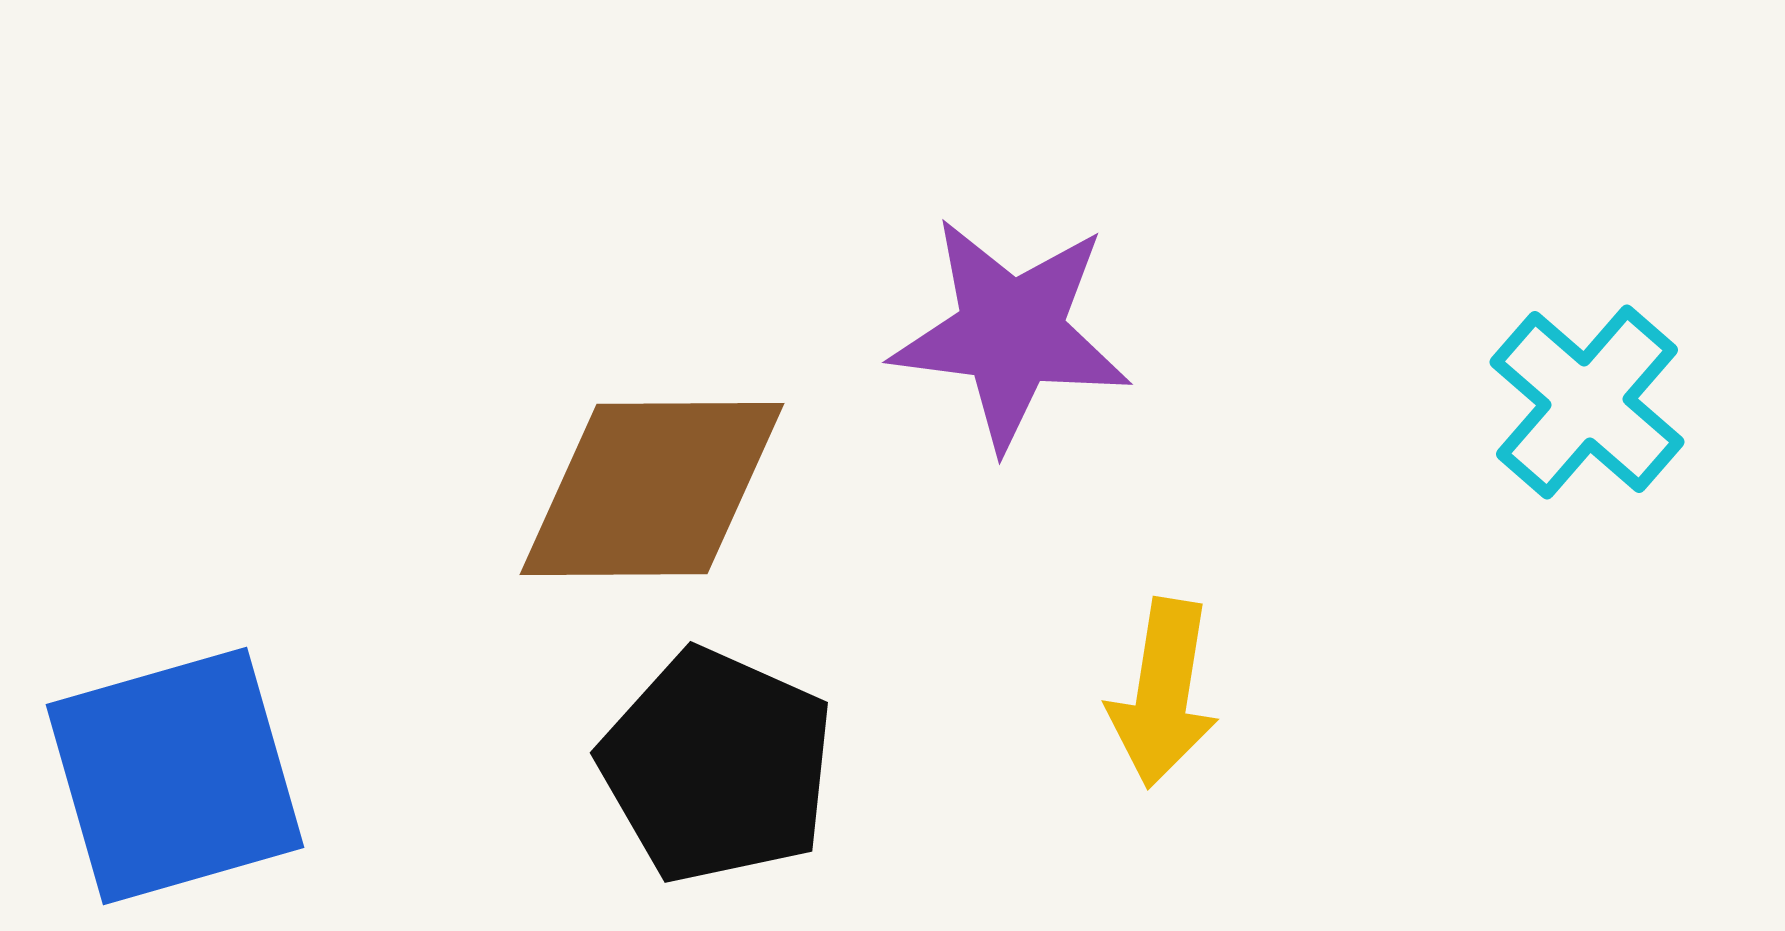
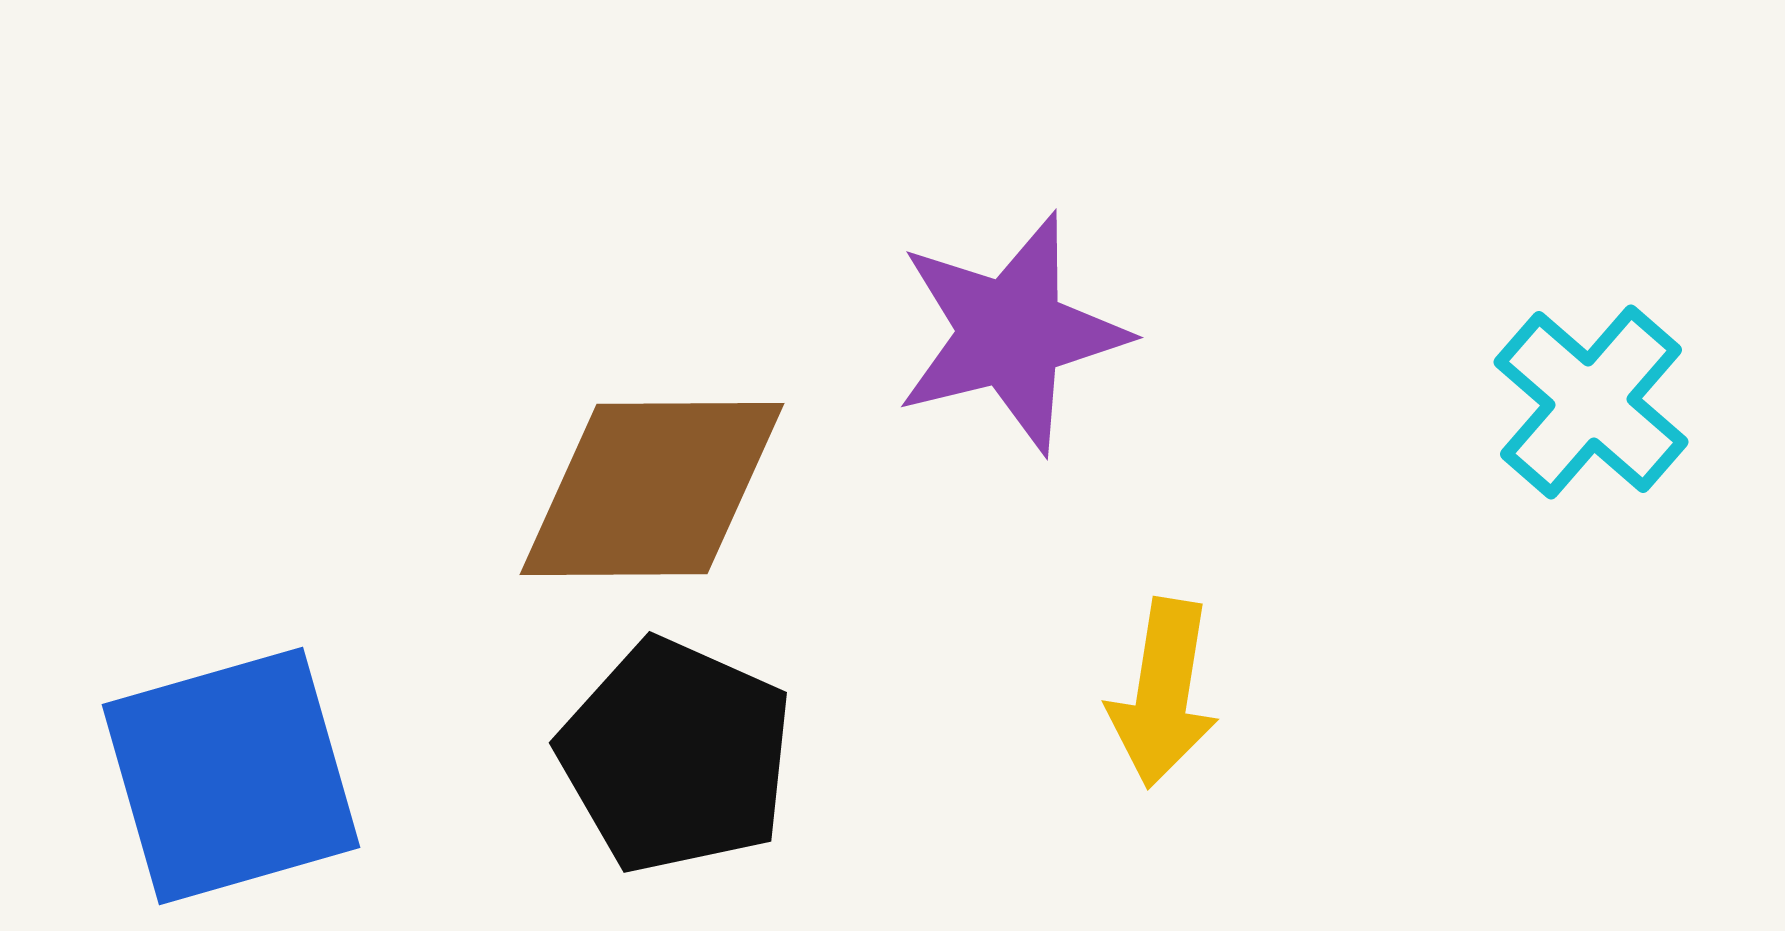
purple star: rotated 21 degrees counterclockwise
cyan cross: moved 4 px right
black pentagon: moved 41 px left, 10 px up
blue square: moved 56 px right
